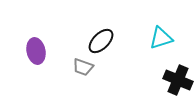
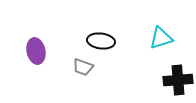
black ellipse: rotated 52 degrees clockwise
black cross: rotated 28 degrees counterclockwise
